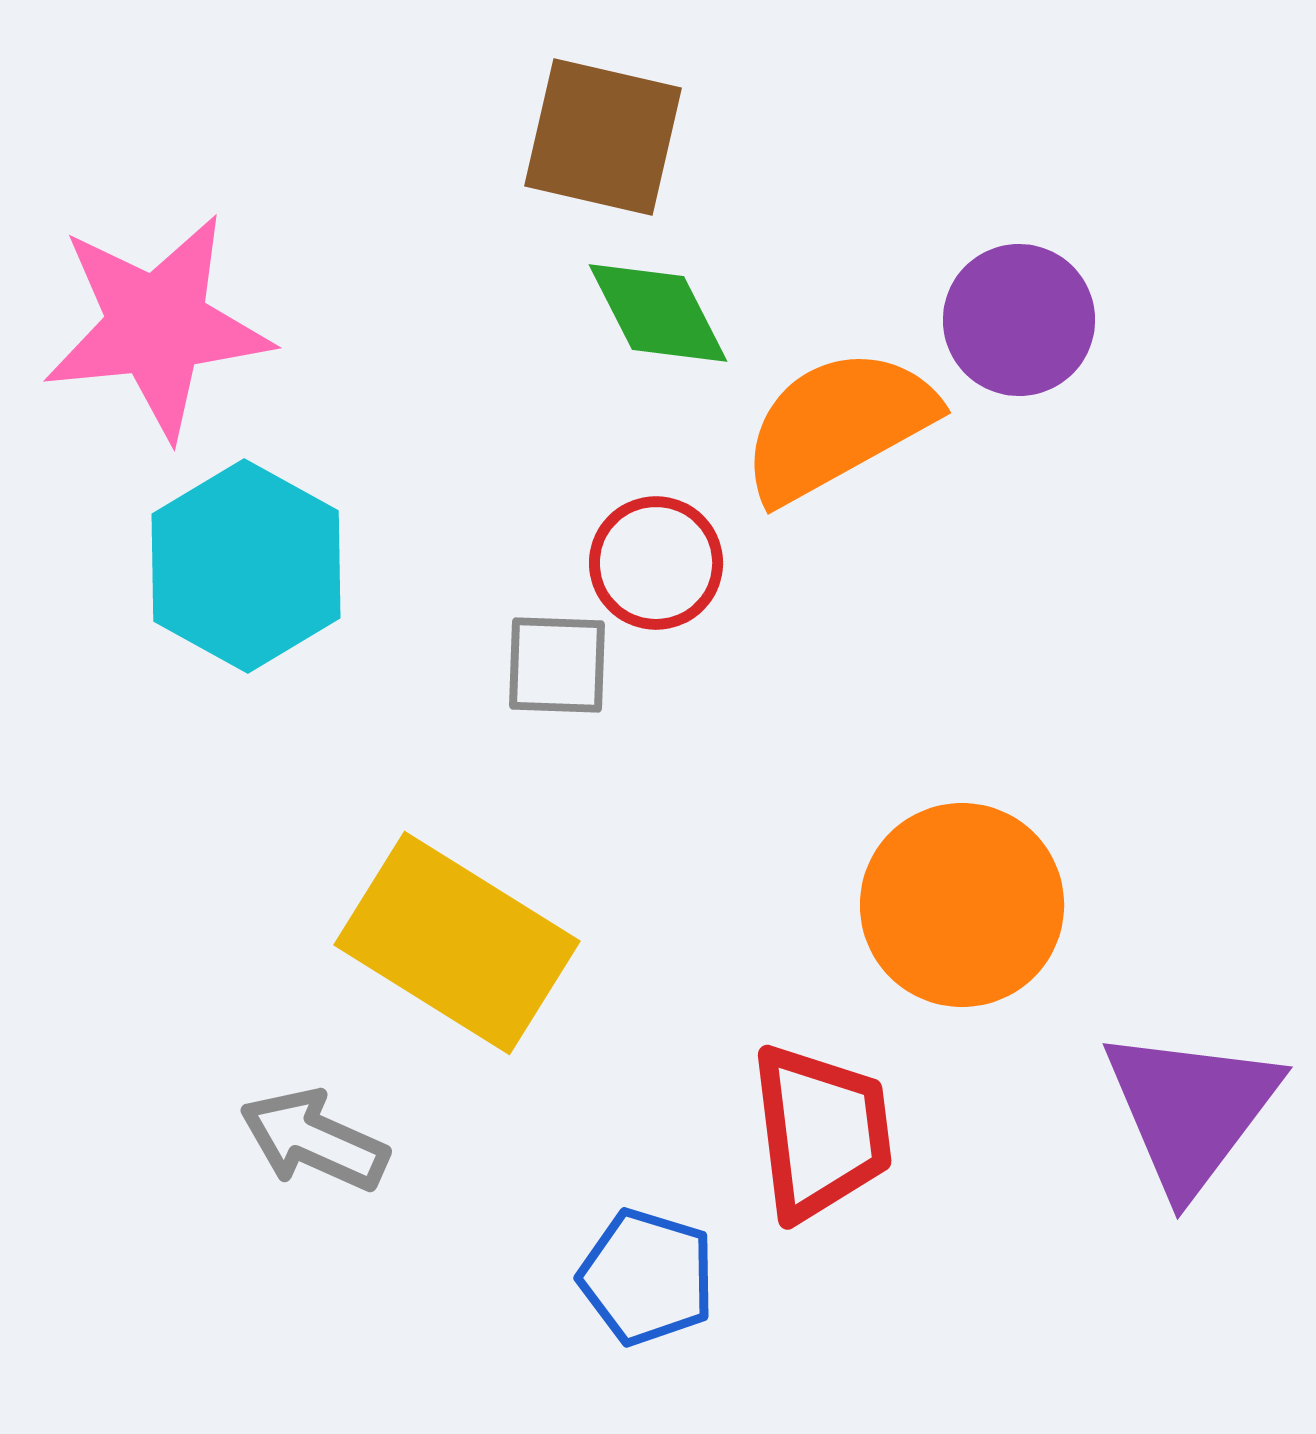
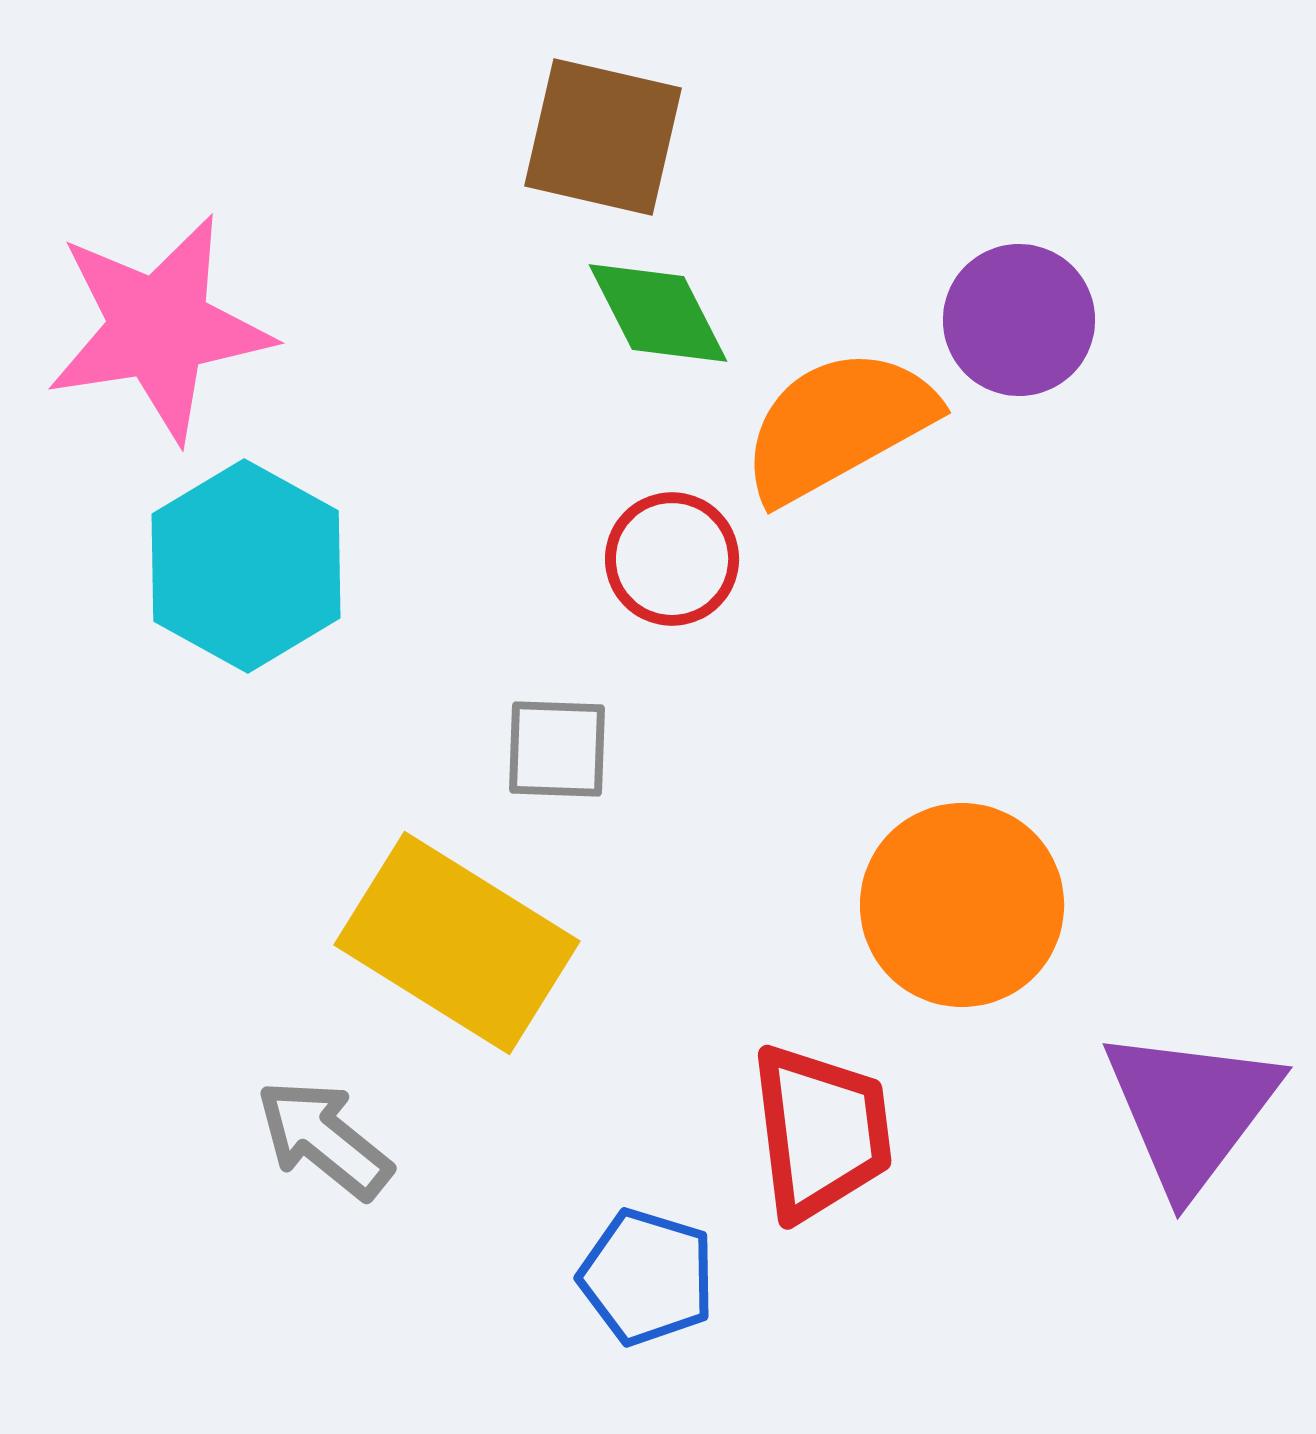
pink star: moved 2 px right, 2 px down; rotated 3 degrees counterclockwise
red circle: moved 16 px right, 4 px up
gray square: moved 84 px down
gray arrow: moved 10 px right, 1 px up; rotated 15 degrees clockwise
